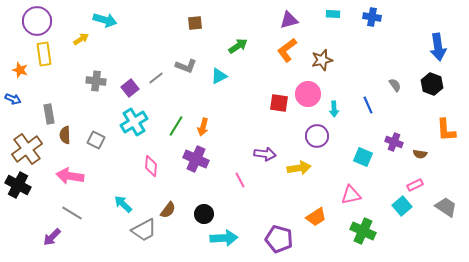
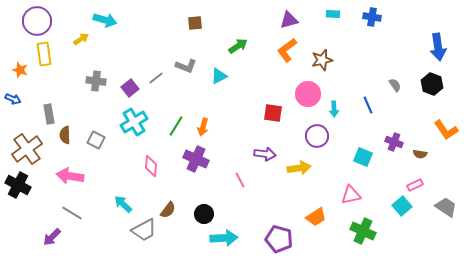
red square at (279, 103): moved 6 px left, 10 px down
orange L-shape at (446, 130): rotated 30 degrees counterclockwise
